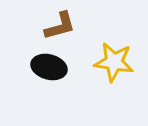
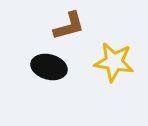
brown L-shape: moved 9 px right
